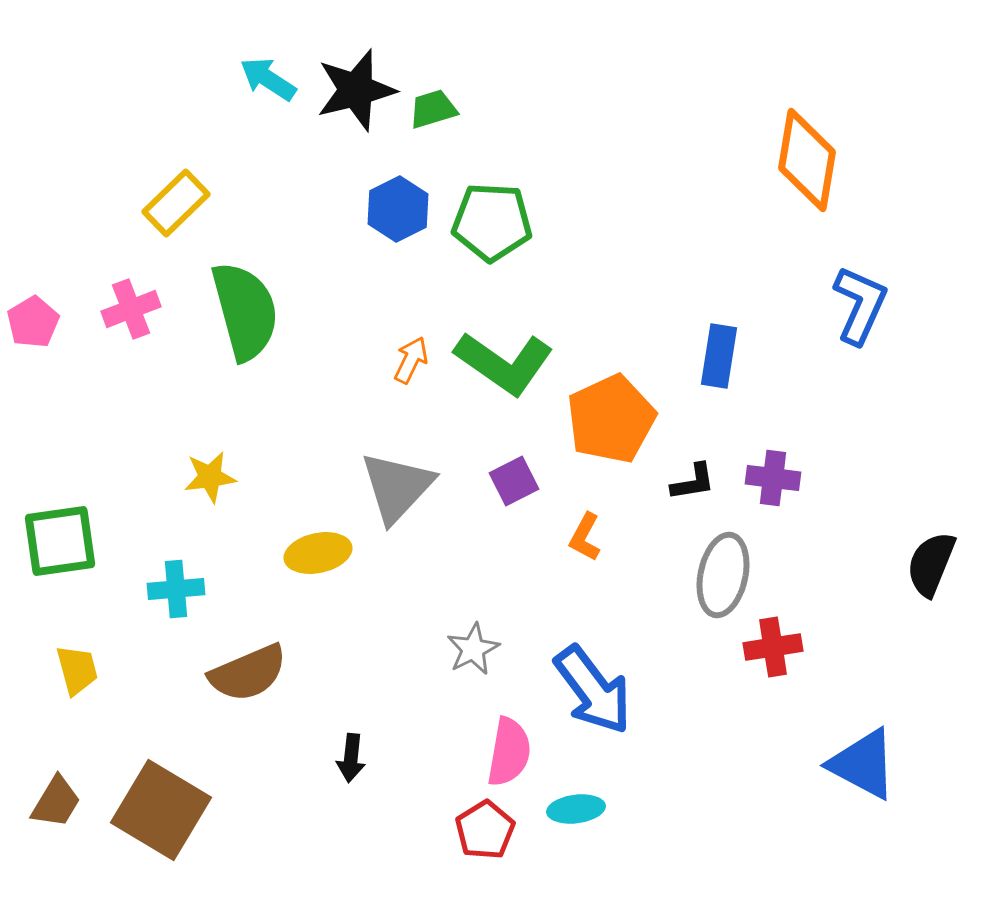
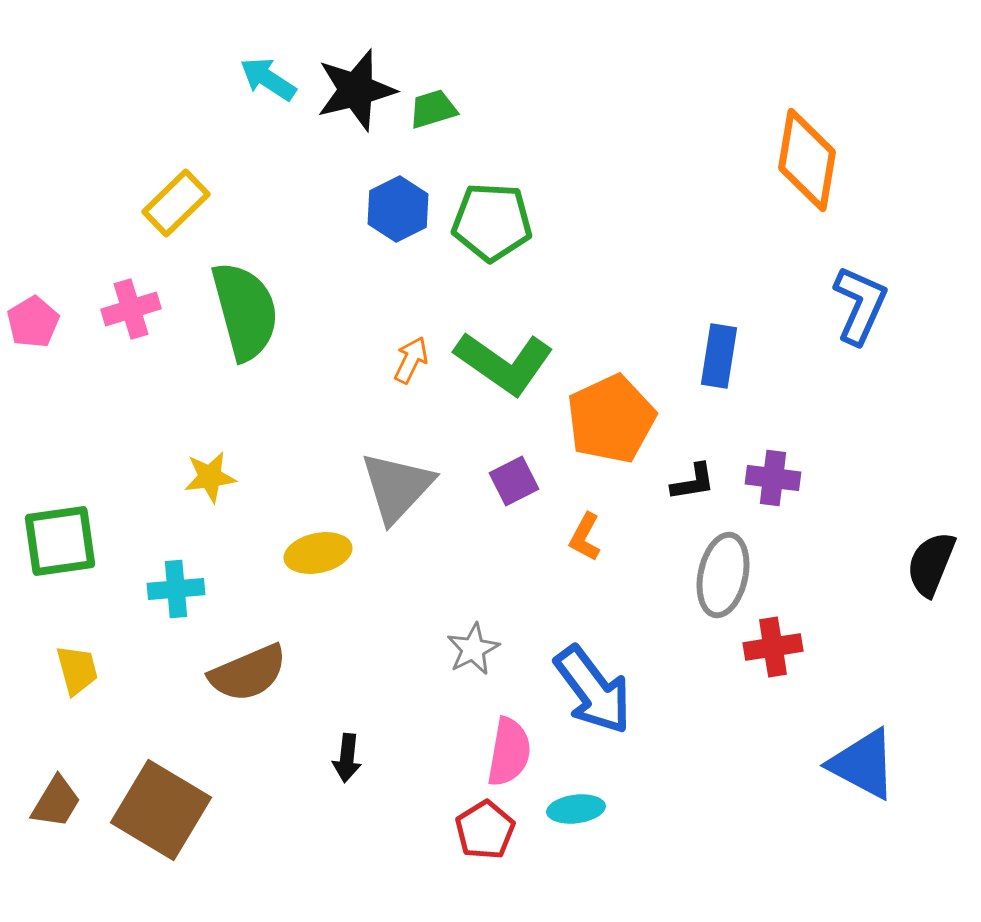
pink cross: rotated 4 degrees clockwise
black arrow: moved 4 px left
